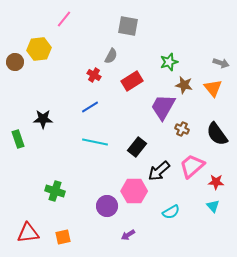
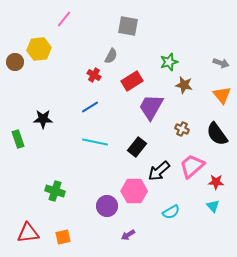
orange triangle: moved 9 px right, 7 px down
purple trapezoid: moved 12 px left
